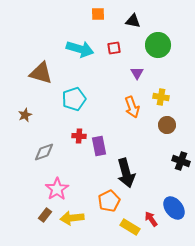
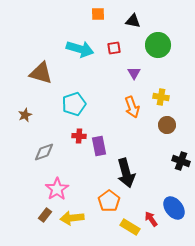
purple triangle: moved 3 px left
cyan pentagon: moved 5 px down
orange pentagon: rotated 10 degrees counterclockwise
